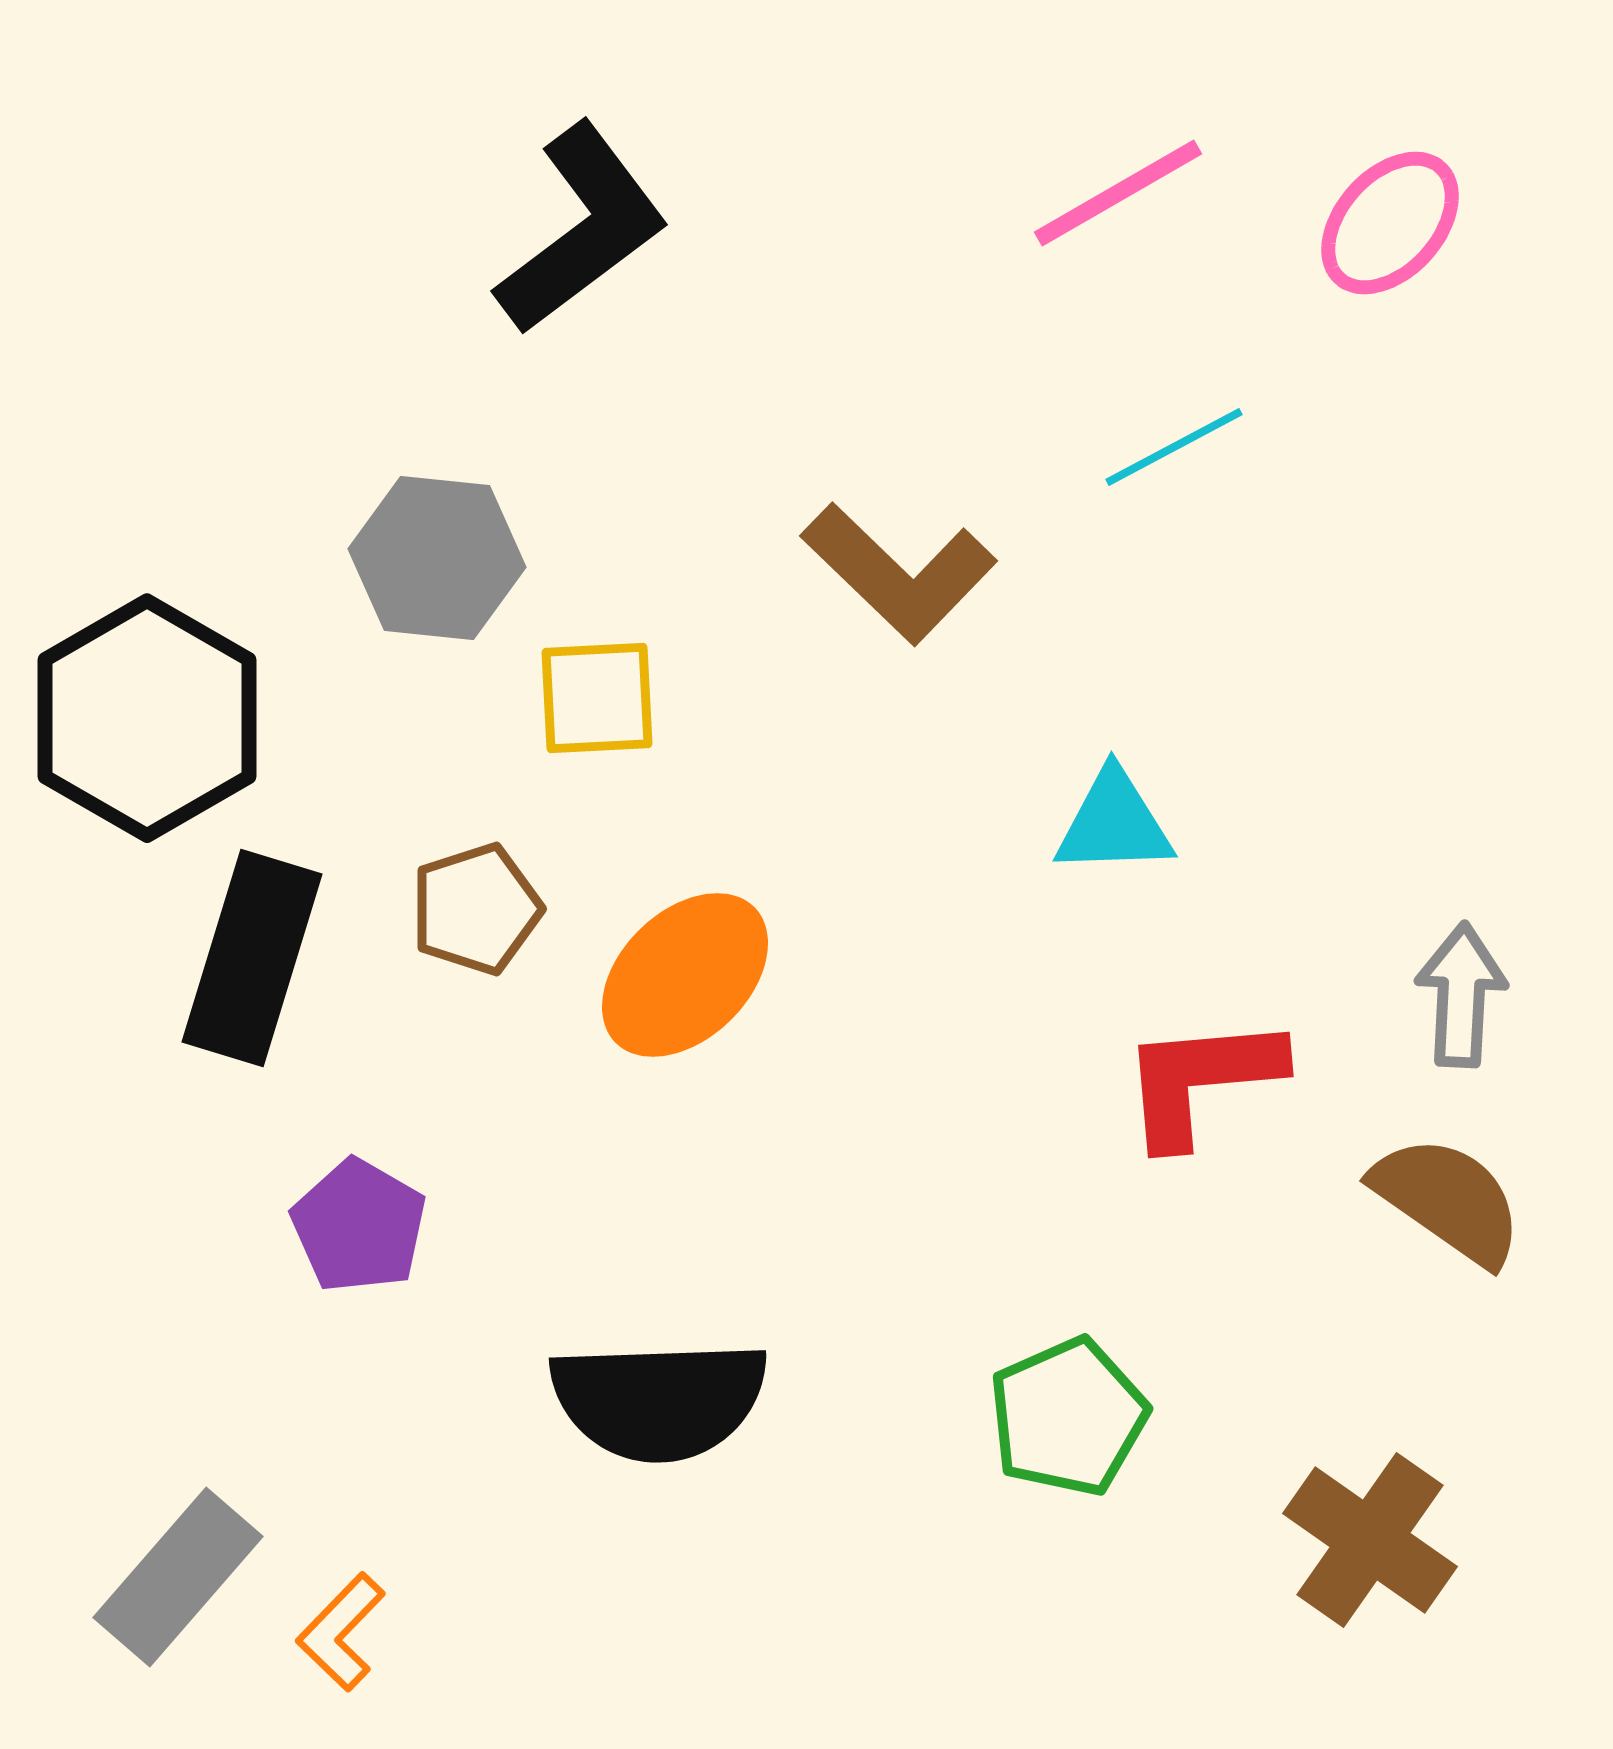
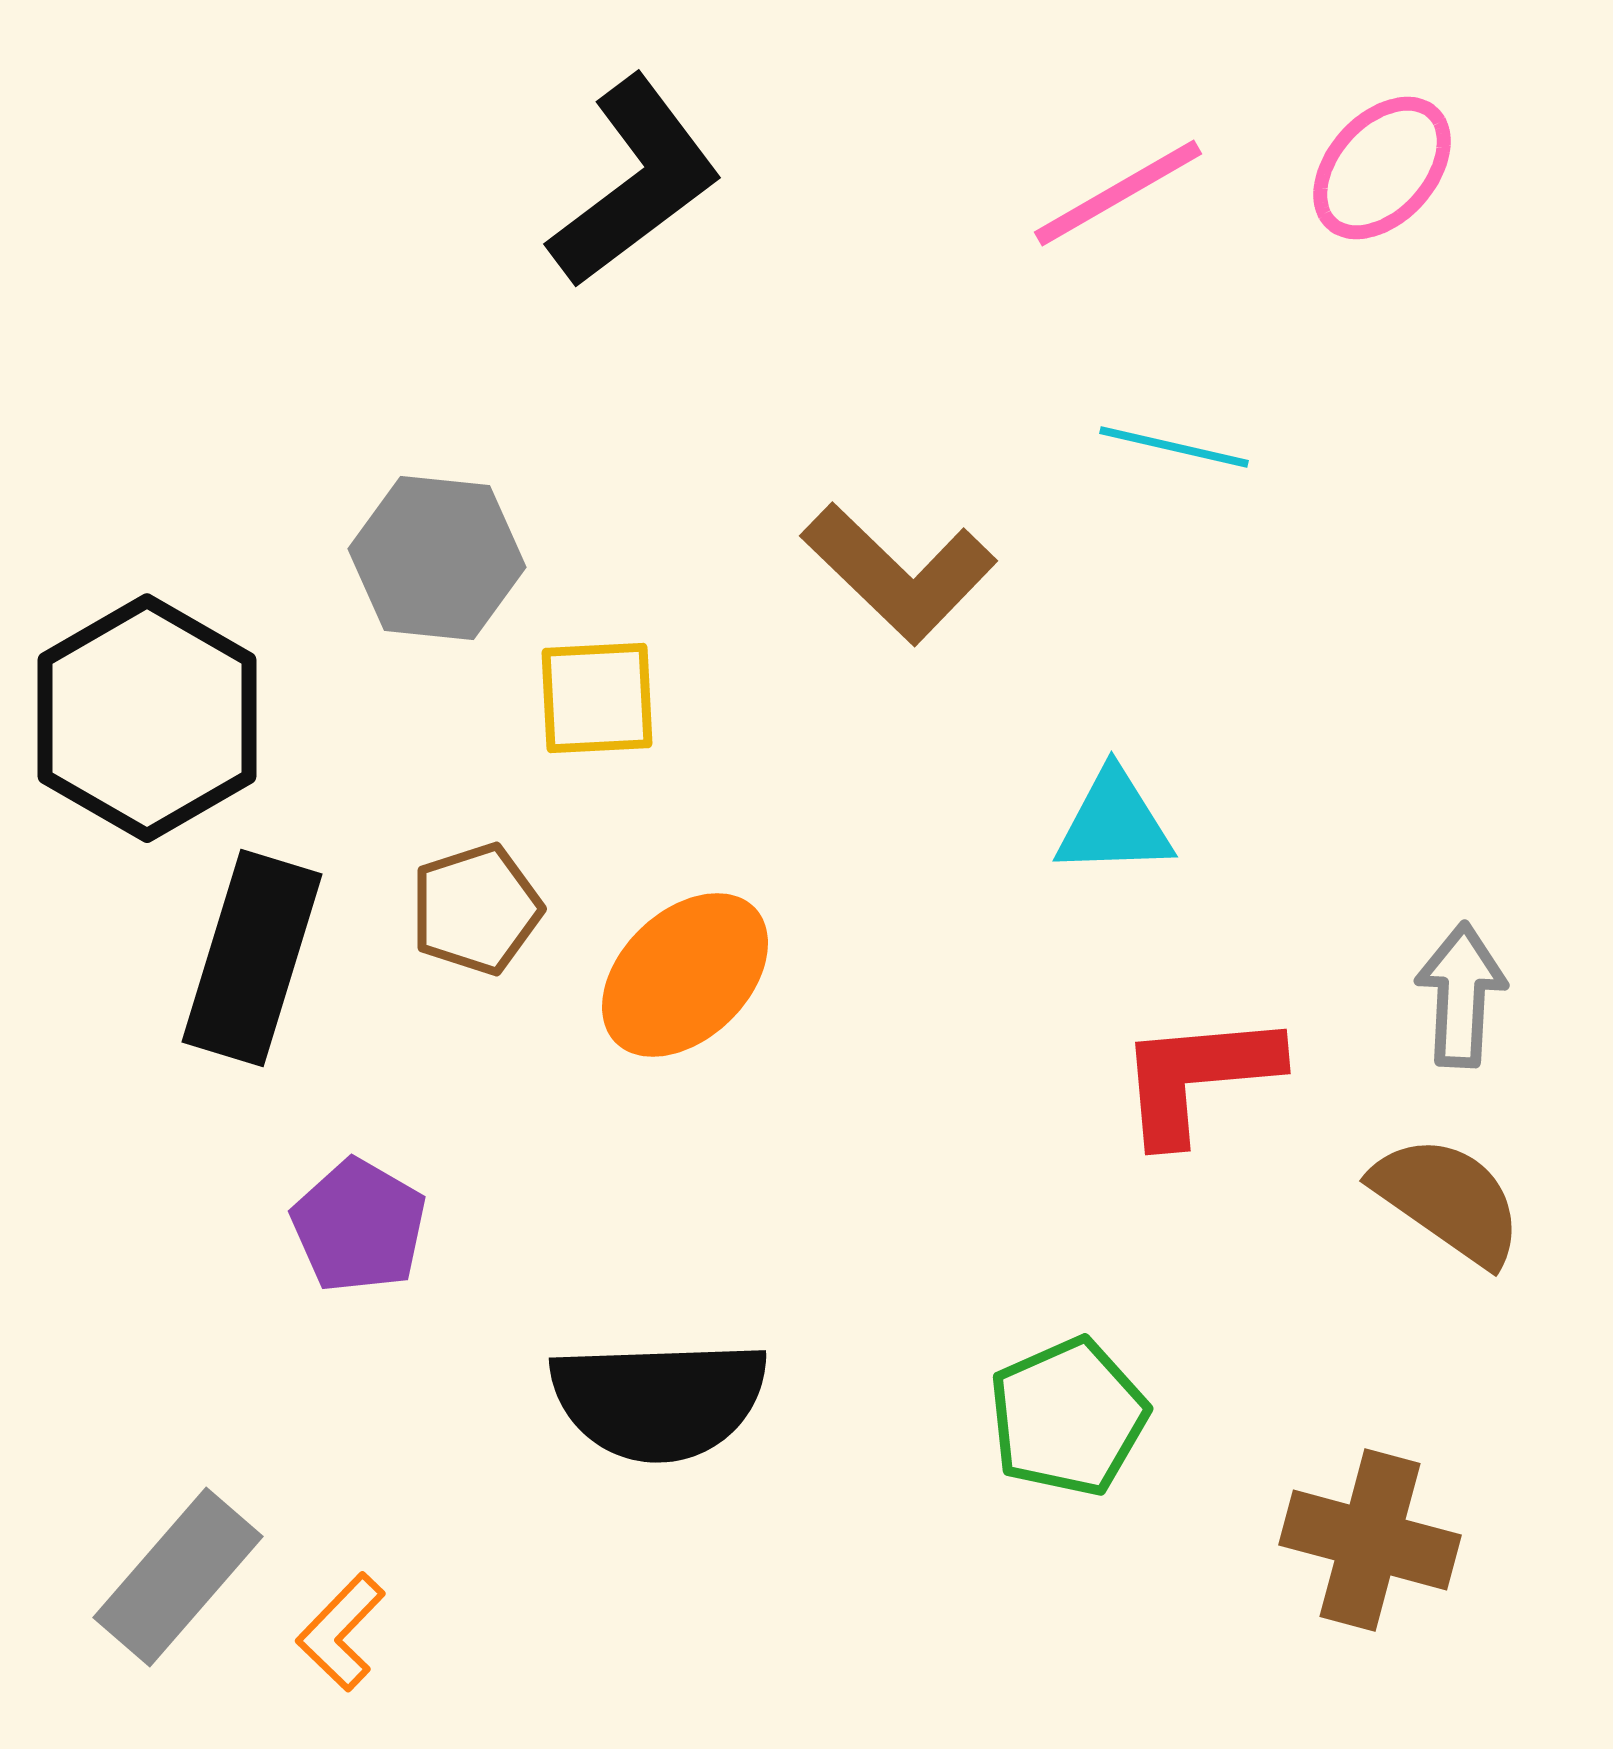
pink ellipse: moved 8 px left, 55 px up
black L-shape: moved 53 px right, 47 px up
cyan line: rotated 41 degrees clockwise
red L-shape: moved 3 px left, 3 px up
brown cross: rotated 20 degrees counterclockwise
